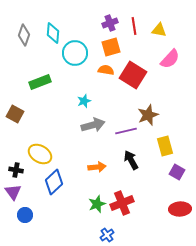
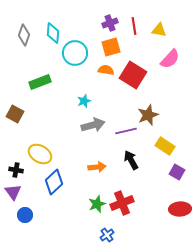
yellow rectangle: rotated 42 degrees counterclockwise
